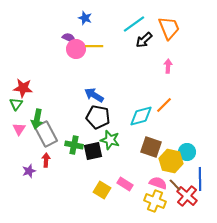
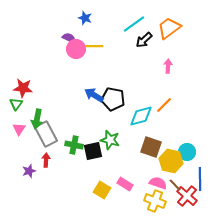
orange trapezoid: rotated 105 degrees counterclockwise
black pentagon: moved 15 px right, 18 px up
